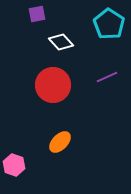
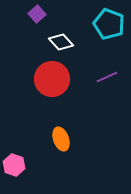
purple square: rotated 30 degrees counterclockwise
cyan pentagon: rotated 12 degrees counterclockwise
red circle: moved 1 px left, 6 px up
orange ellipse: moved 1 px right, 3 px up; rotated 65 degrees counterclockwise
